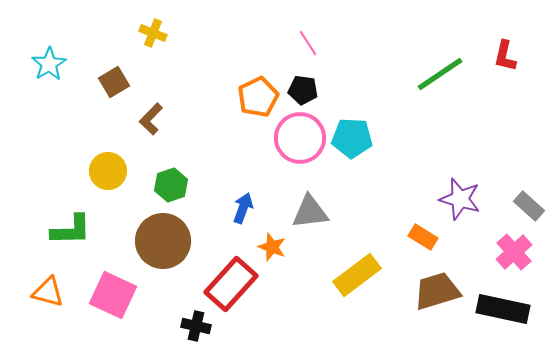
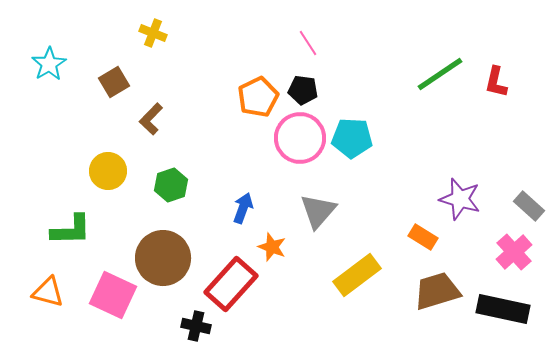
red L-shape: moved 9 px left, 26 px down
gray triangle: moved 8 px right, 1 px up; rotated 42 degrees counterclockwise
brown circle: moved 17 px down
